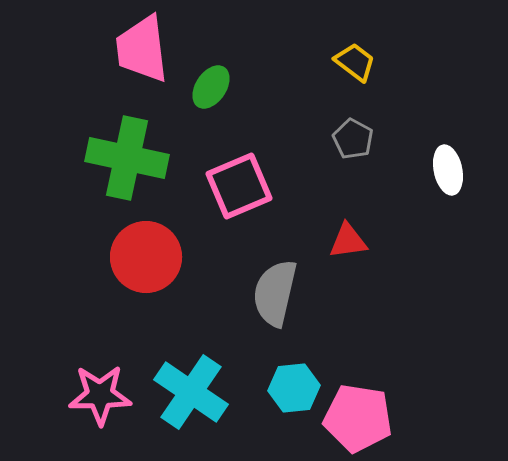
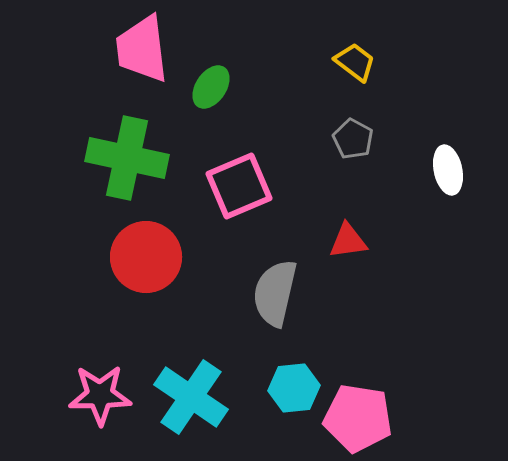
cyan cross: moved 5 px down
